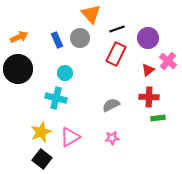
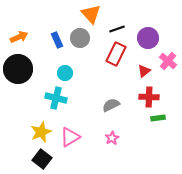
red triangle: moved 4 px left, 1 px down
pink star: rotated 24 degrees counterclockwise
